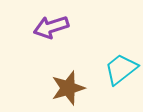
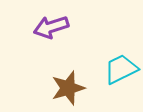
cyan trapezoid: rotated 12 degrees clockwise
